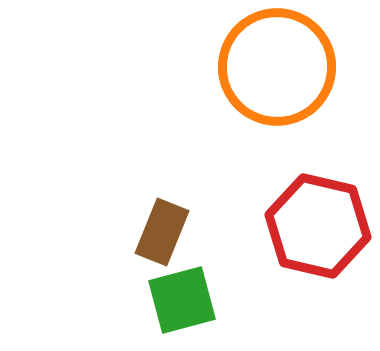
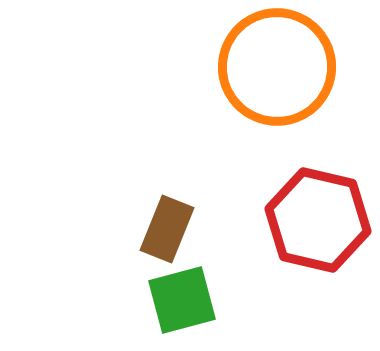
red hexagon: moved 6 px up
brown rectangle: moved 5 px right, 3 px up
